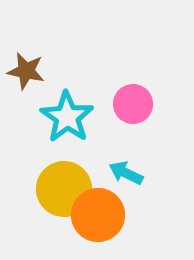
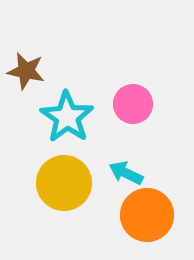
yellow circle: moved 6 px up
orange circle: moved 49 px right
